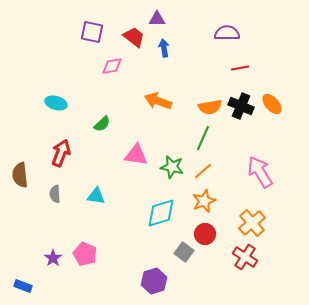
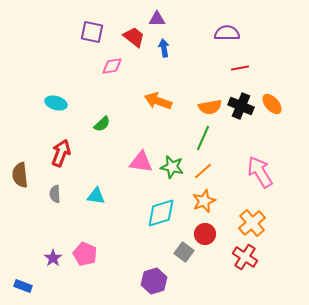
pink triangle: moved 5 px right, 7 px down
